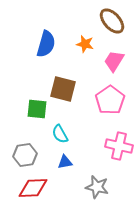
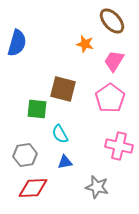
blue semicircle: moved 29 px left, 1 px up
pink pentagon: moved 2 px up
